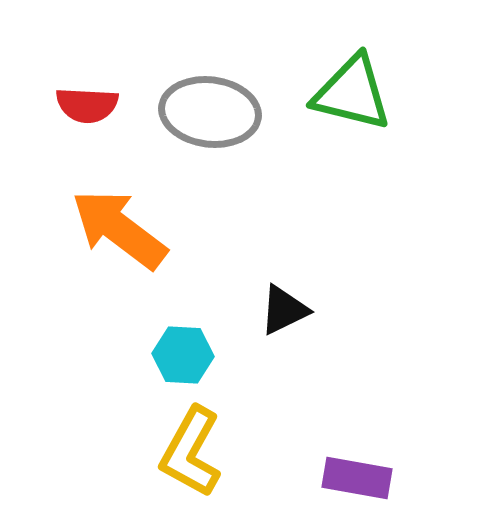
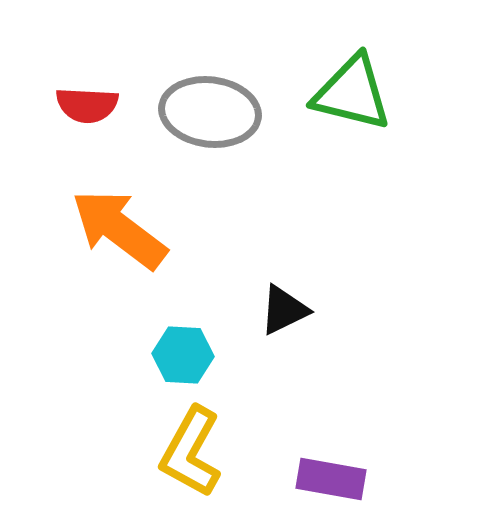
purple rectangle: moved 26 px left, 1 px down
